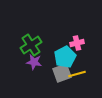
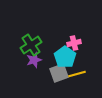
pink cross: moved 3 px left
cyan pentagon: rotated 10 degrees counterclockwise
purple star: moved 2 px up; rotated 28 degrees counterclockwise
gray square: moved 3 px left
